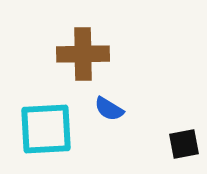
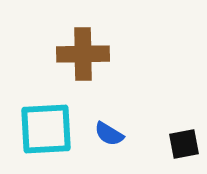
blue semicircle: moved 25 px down
